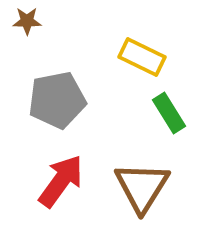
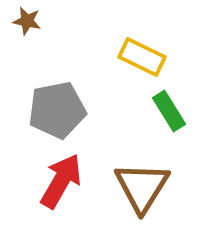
brown star: rotated 12 degrees clockwise
gray pentagon: moved 10 px down
green rectangle: moved 2 px up
red arrow: rotated 6 degrees counterclockwise
